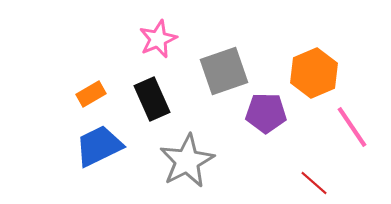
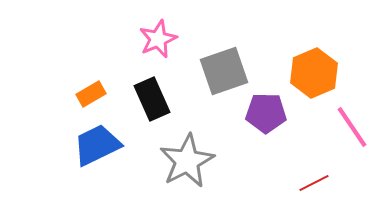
blue trapezoid: moved 2 px left, 1 px up
red line: rotated 68 degrees counterclockwise
